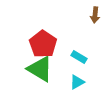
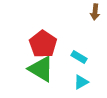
brown arrow: moved 3 px up
green triangle: moved 1 px right
cyan triangle: moved 4 px right
